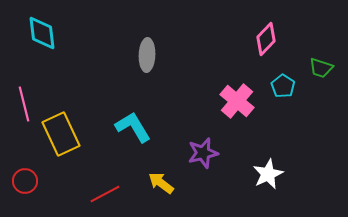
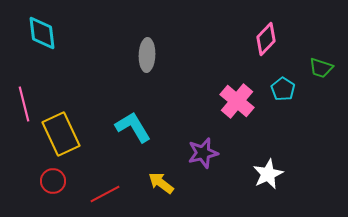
cyan pentagon: moved 3 px down
red circle: moved 28 px right
